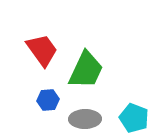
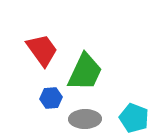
green trapezoid: moved 1 px left, 2 px down
blue hexagon: moved 3 px right, 2 px up
